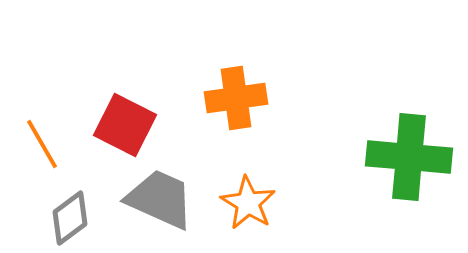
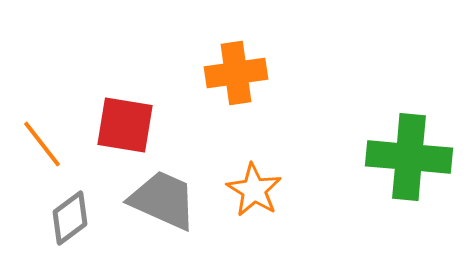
orange cross: moved 25 px up
red square: rotated 18 degrees counterclockwise
orange line: rotated 8 degrees counterclockwise
gray trapezoid: moved 3 px right, 1 px down
orange star: moved 6 px right, 13 px up
